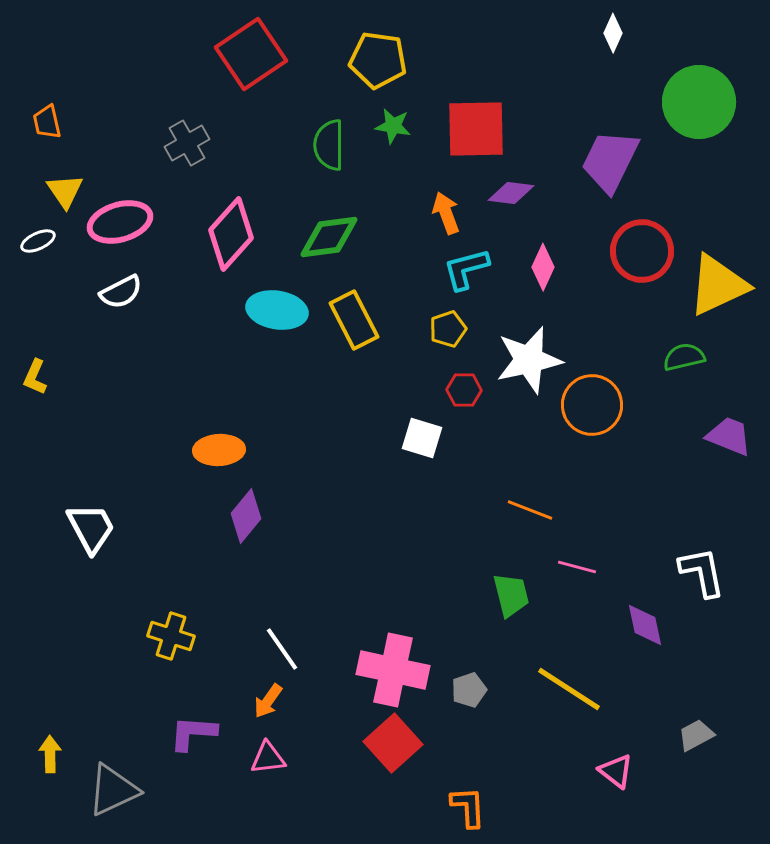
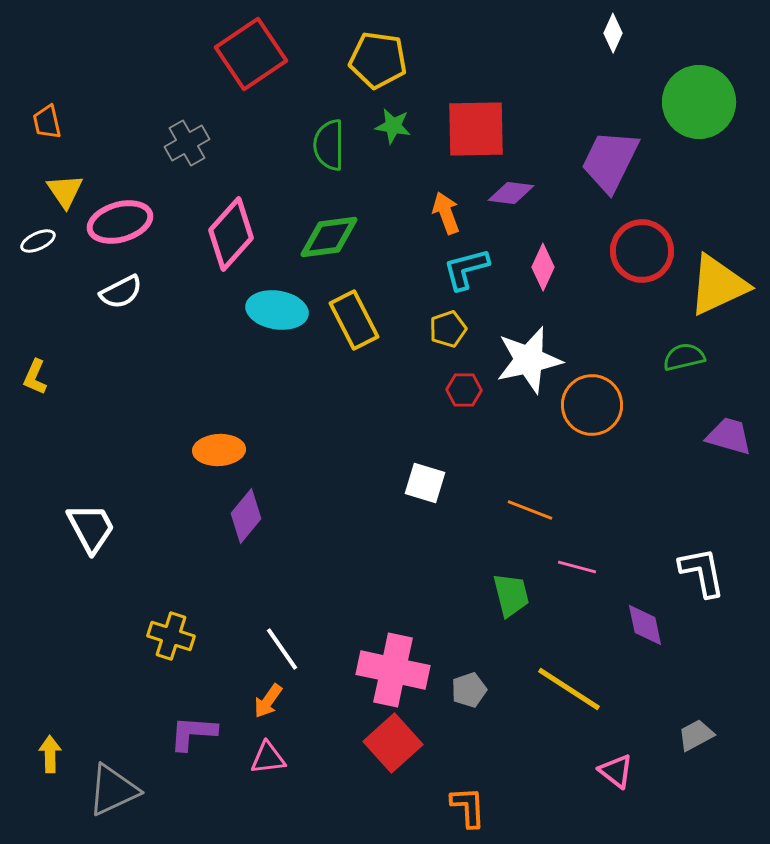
purple trapezoid at (729, 436): rotated 6 degrees counterclockwise
white square at (422, 438): moved 3 px right, 45 px down
